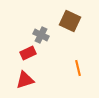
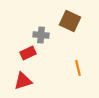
gray cross: rotated 21 degrees counterclockwise
red triangle: moved 2 px left, 1 px down
